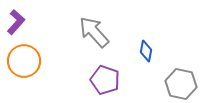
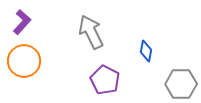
purple L-shape: moved 6 px right
gray arrow: moved 3 px left; rotated 16 degrees clockwise
purple pentagon: rotated 8 degrees clockwise
gray hexagon: rotated 12 degrees counterclockwise
